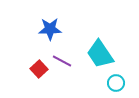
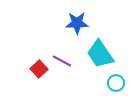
blue star: moved 27 px right, 6 px up
